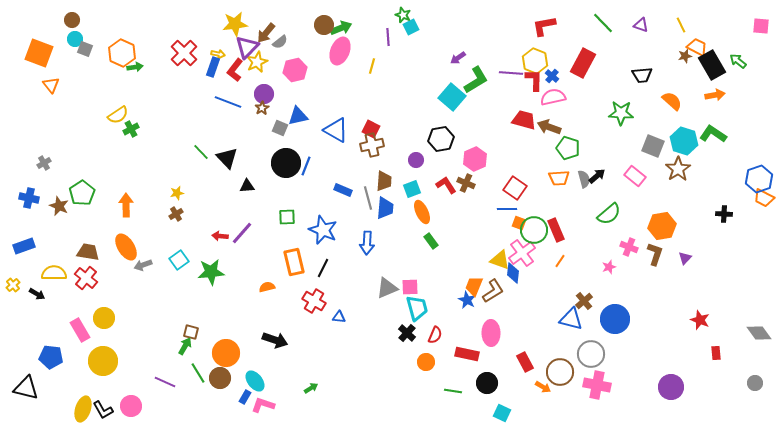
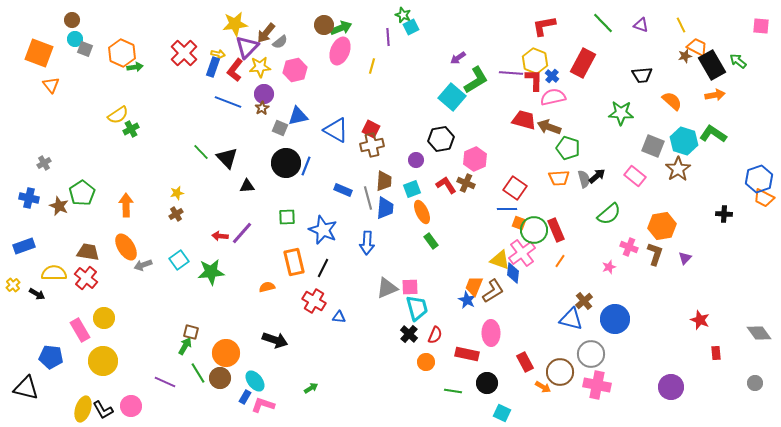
yellow star at (257, 62): moved 3 px right, 5 px down; rotated 20 degrees clockwise
black cross at (407, 333): moved 2 px right, 1 px down
